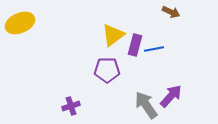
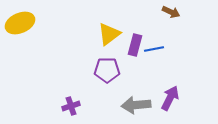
yellow triangle: moved 4 px left, 1 px up
purple arrow: moved 1 px left, 2 px down; rotated 15 degrees counterclockwise
gray arrow: moved 10 px left; rotated 60 degrees counterclockwise
